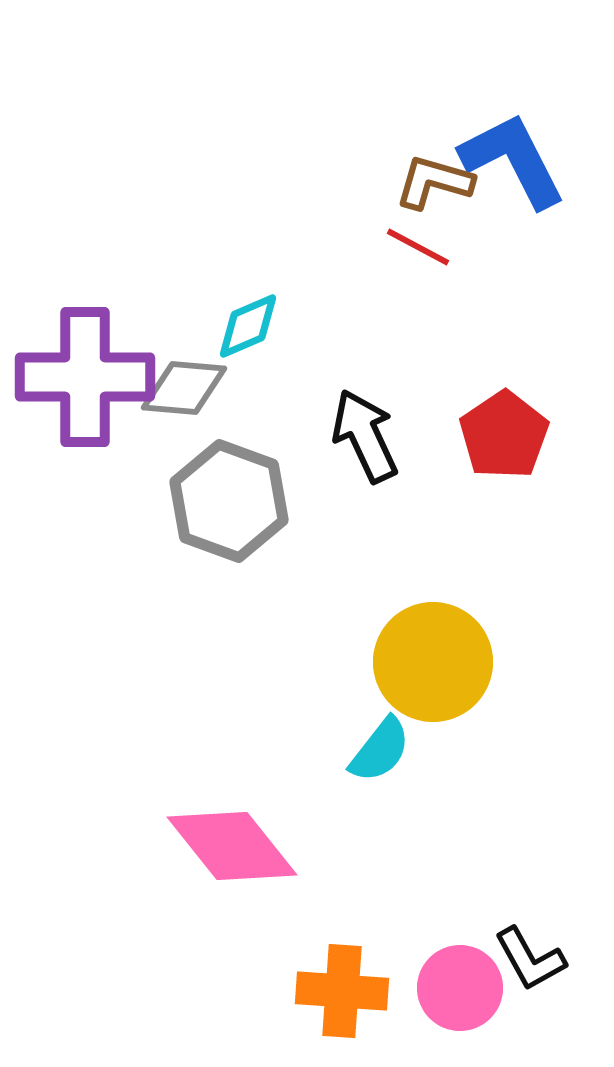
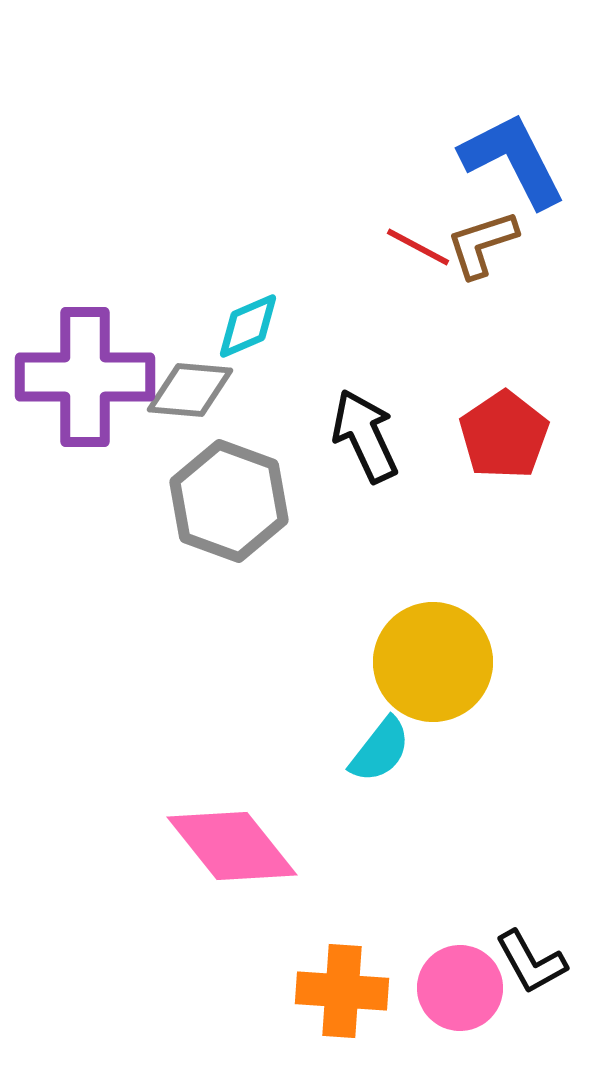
brown L-shape: moved 48 px right, 62 px down; rotated 34 degrees counterclockwise
gray diamond: moved 6 px right, 2 px down
black L-shape: moved 1 px right, 3 px down
